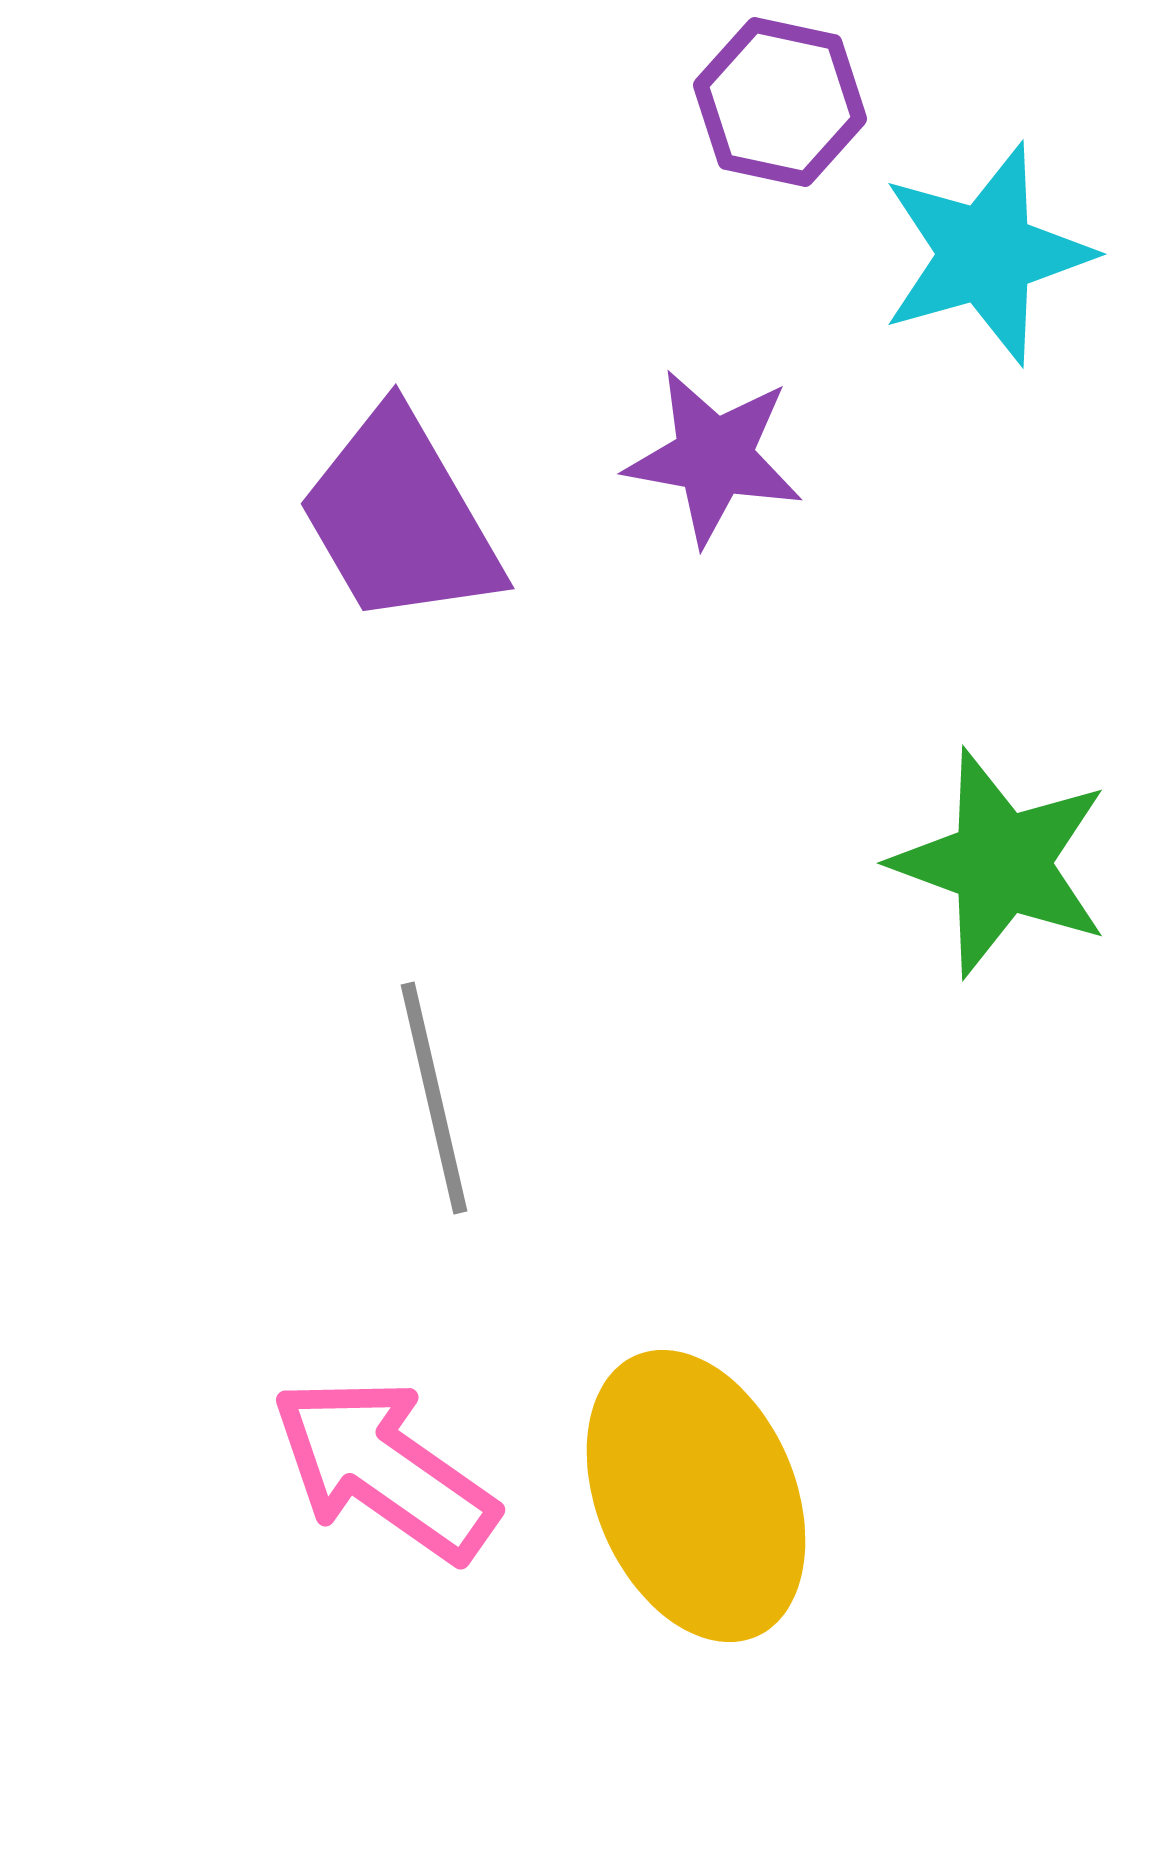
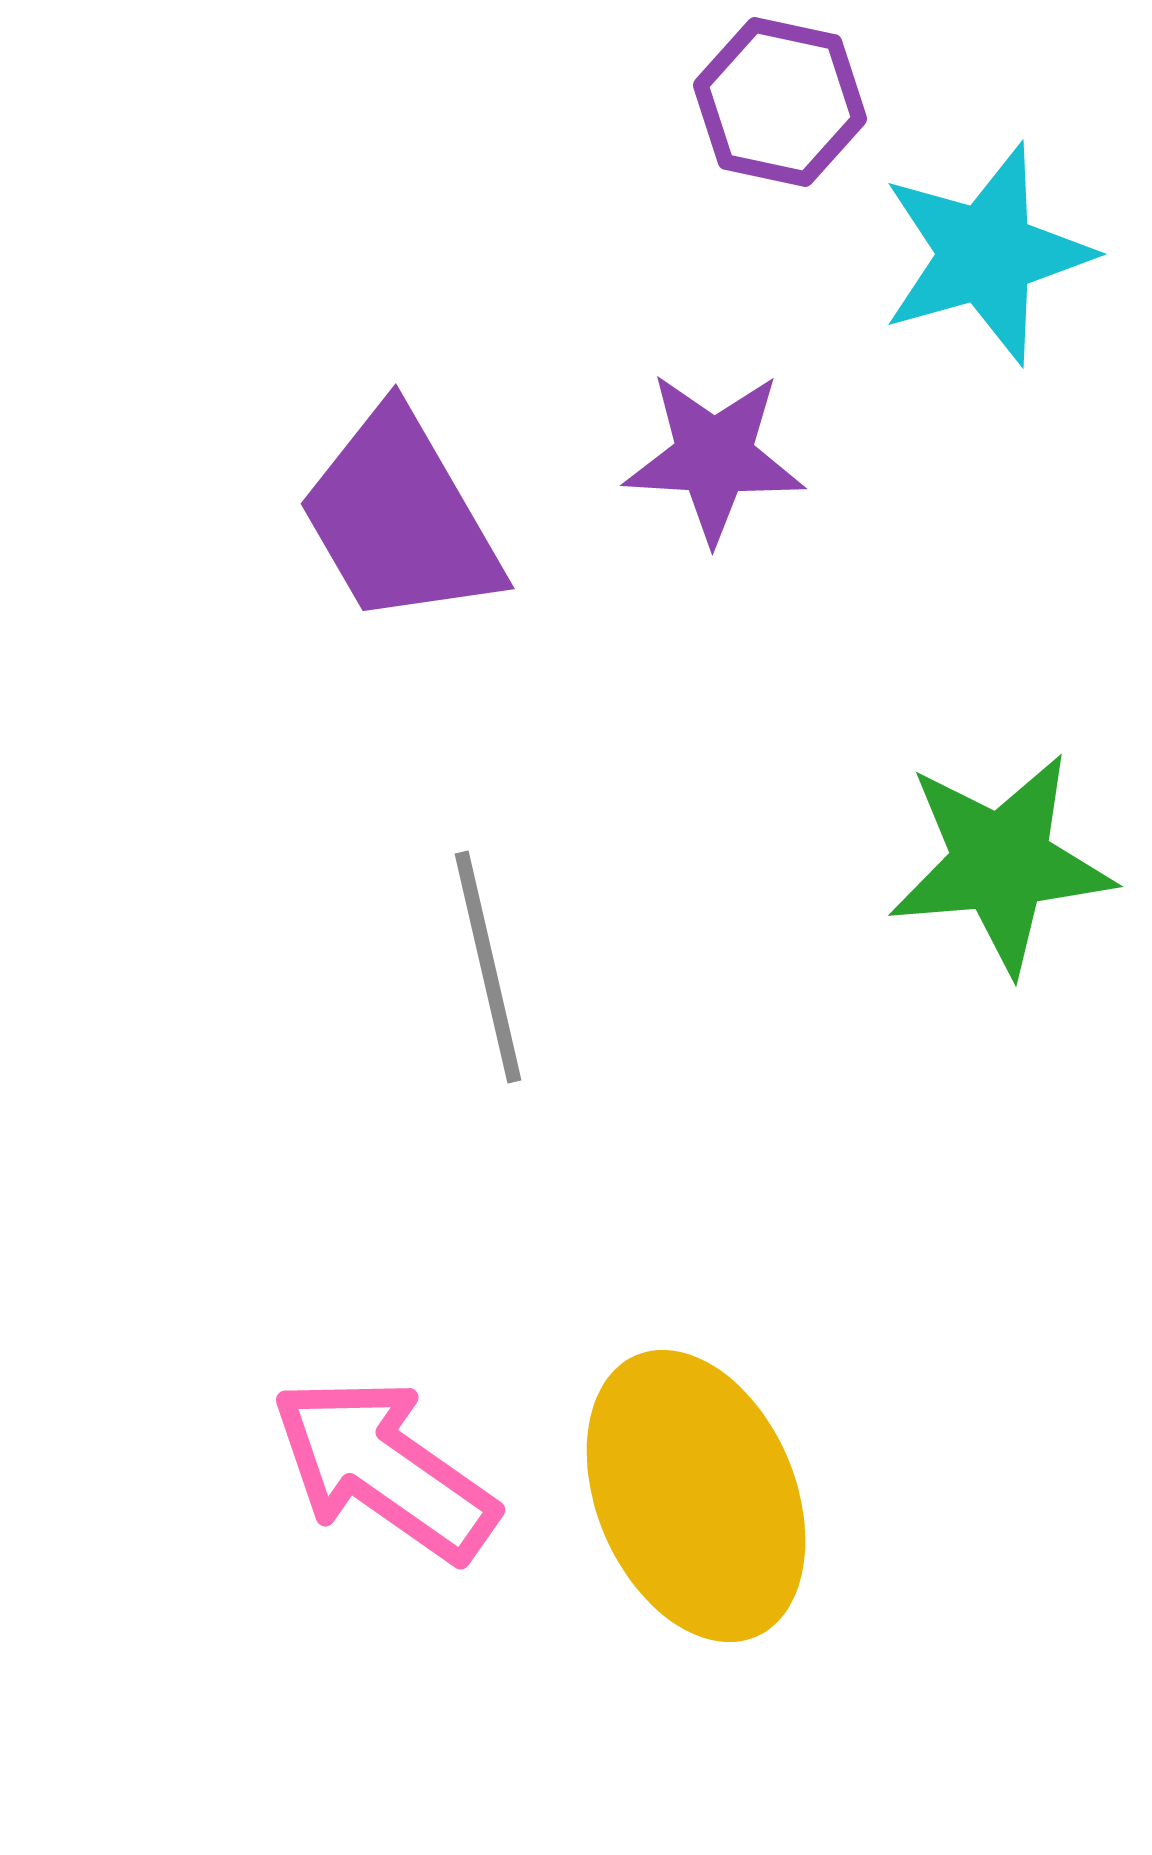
purple star: rotated 7 degrees counterclockwise
green star: rotated 25 degrees counterclockwise
gray line: moved 54 px right, 131 px up
